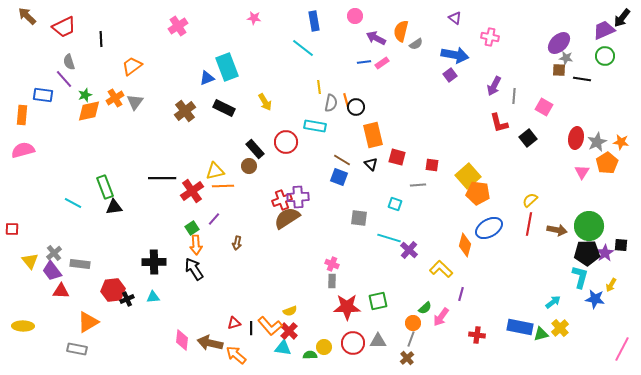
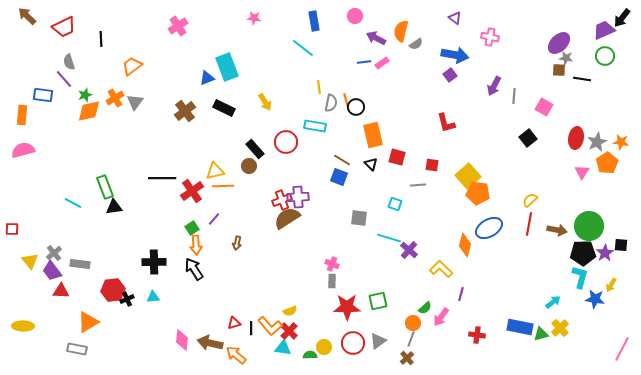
red L-shape at (499, 123): moved 53 px left
black pentagon at (587, 253): moved 4 px left
gray triangle at (378, 341): rotated 36 degrees counterclockwise
